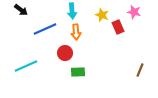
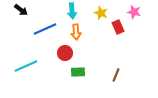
yellow star: moved 1 px left, 2 px up
brown line: moved 24 px left, 5 px down
